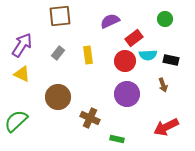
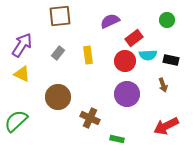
green circle: moved 2 px right, 1 px down
red arrow: moved 1 px up
